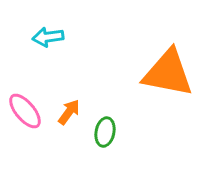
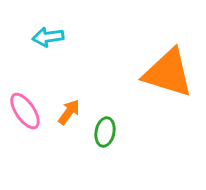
orange triangle: rotated 6 degrees clockwise
pink ellipse: rotated 6 degrees clockwise
